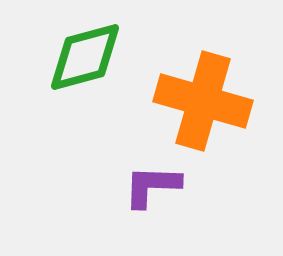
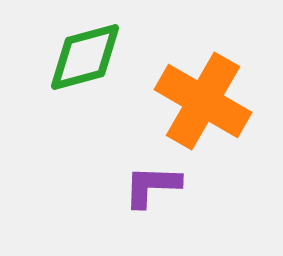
orange cross: rotated 14 degrees clockwise
